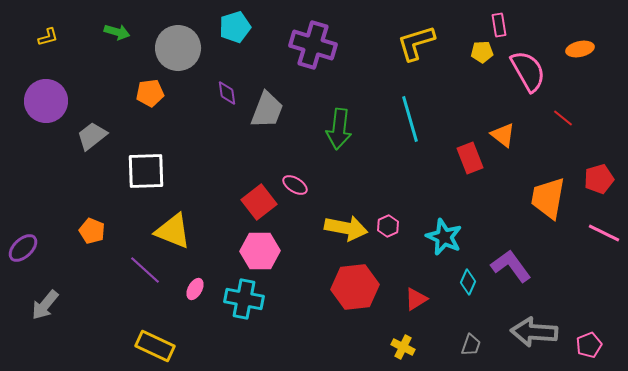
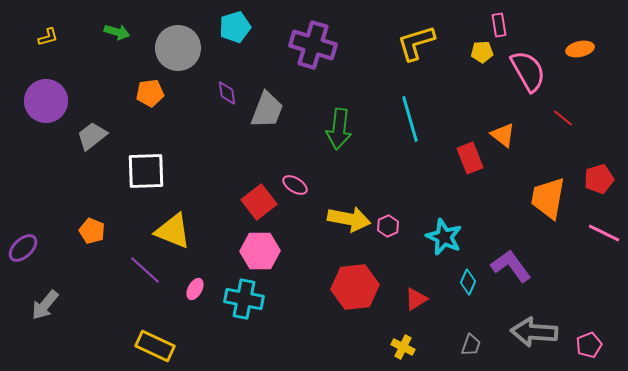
yellow arrow at (346, 228): moved 3 px right, 9 px up
